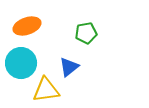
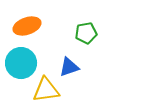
blue triangle: rotated 20 degrees clockwise
